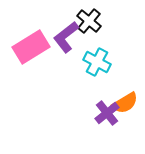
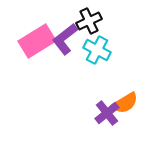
black cross: rotated 25 degrees clockwise
purple L-shape: moved 1 px left, 2 px down
pink rectangle: moved 6 px right, 6 px up
cyan cross: moved 12 px up
